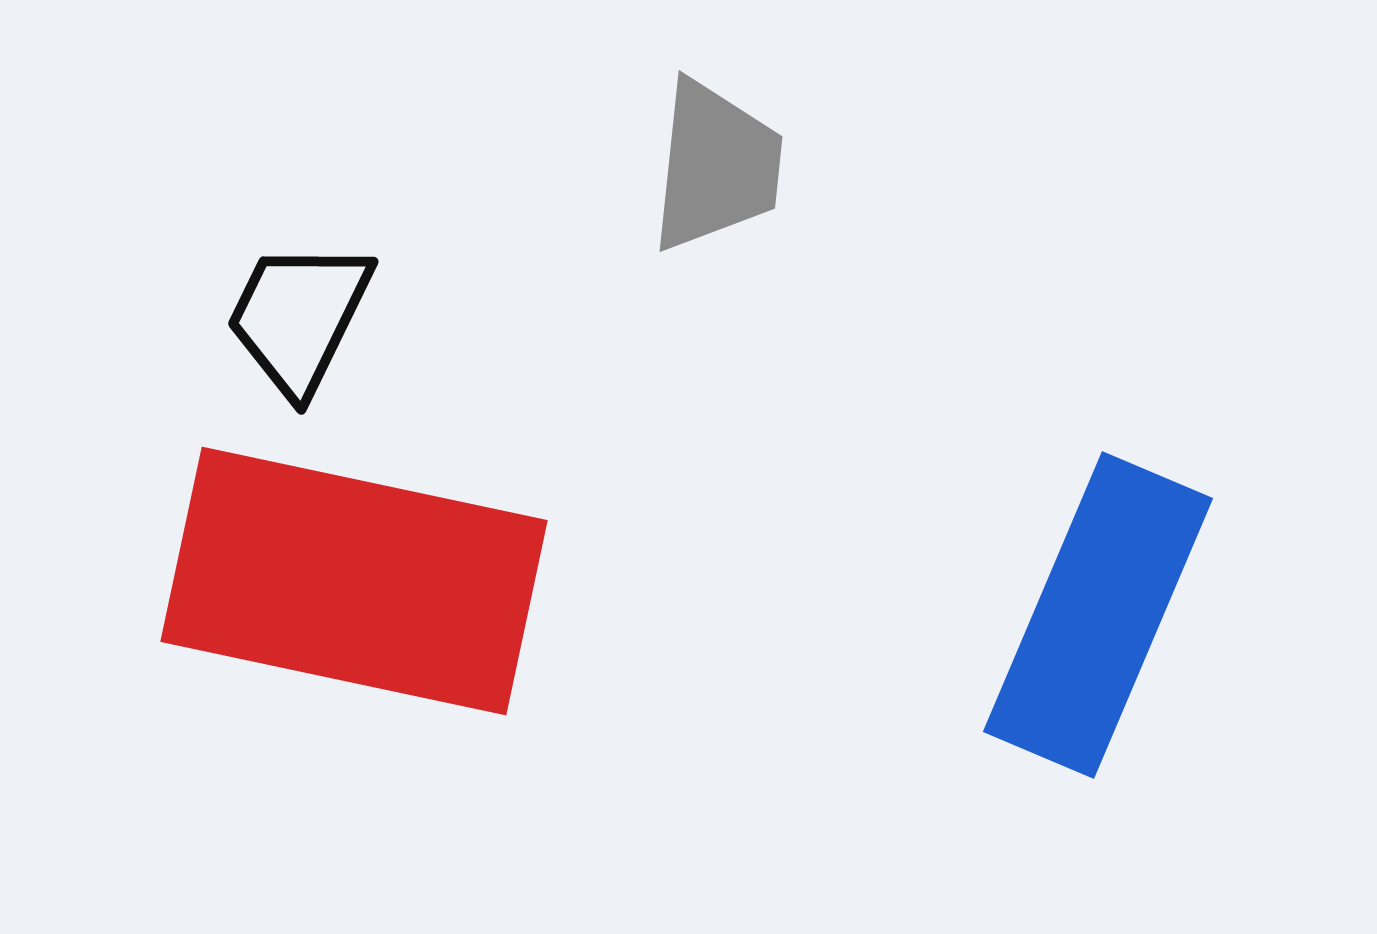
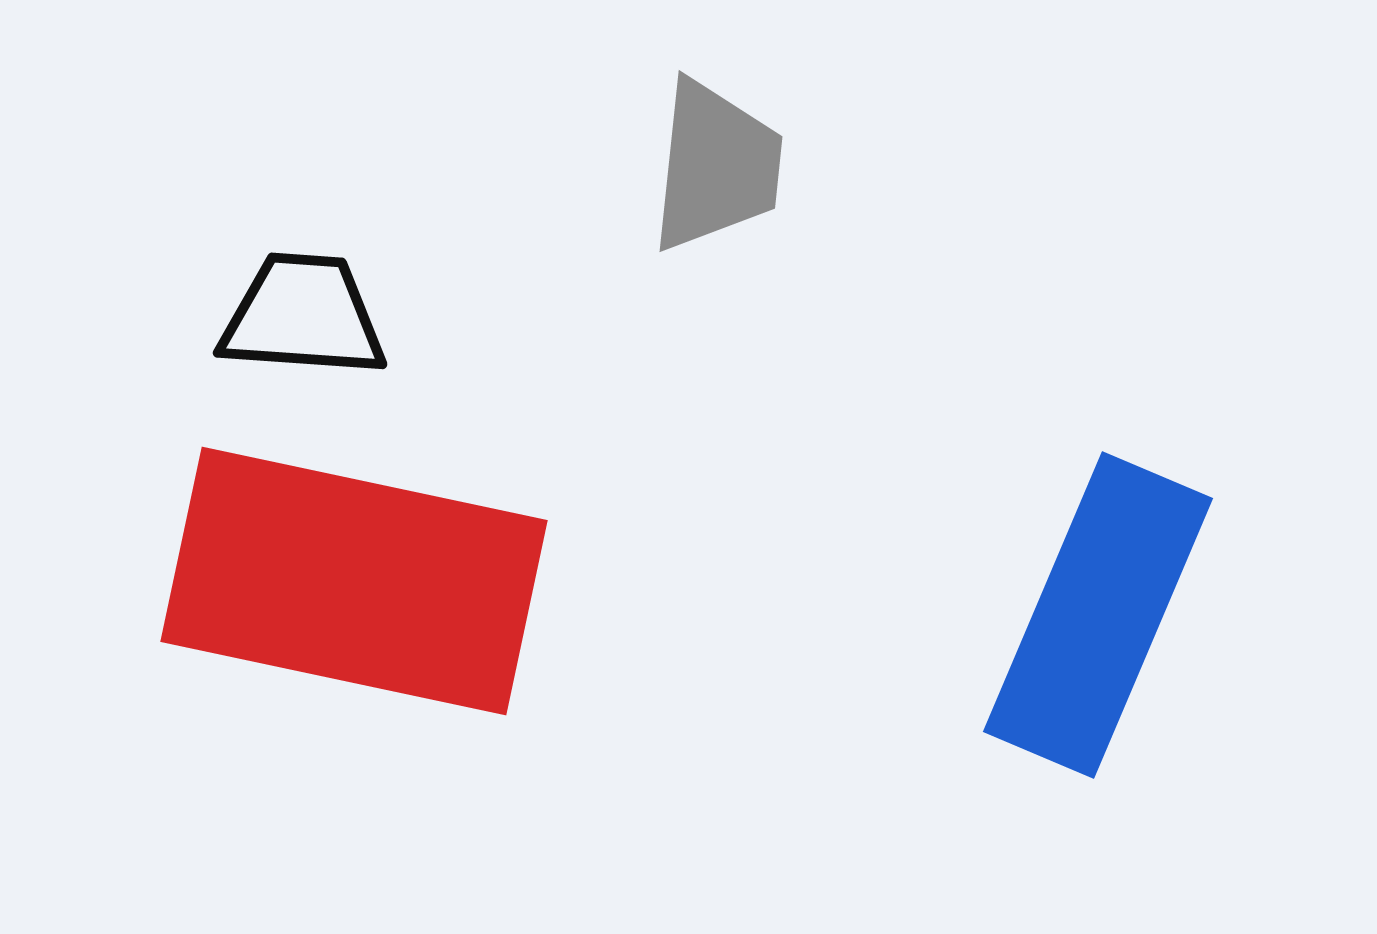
black trapezoid: moved 4 px right, 1 px up; rotated 68 degrees clockwise
